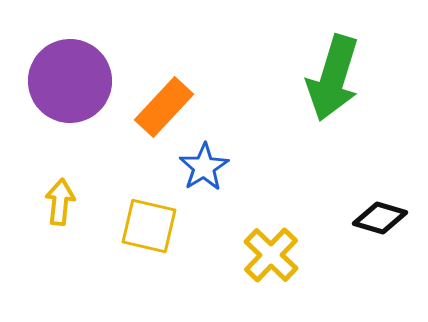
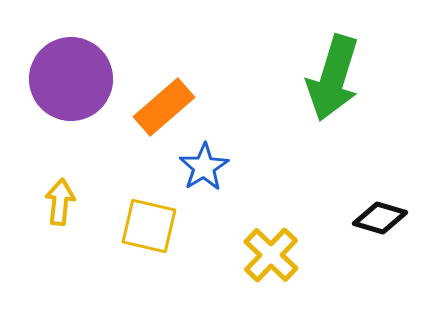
purple circle: moved 1 px right, 2 px up
orange rectangle: rotated 6 degrees clockwise
